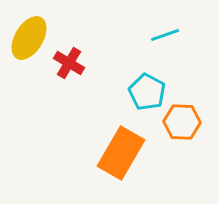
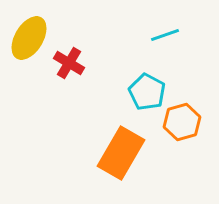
orange hexagon: rotated 18 degrees counterclockwise
